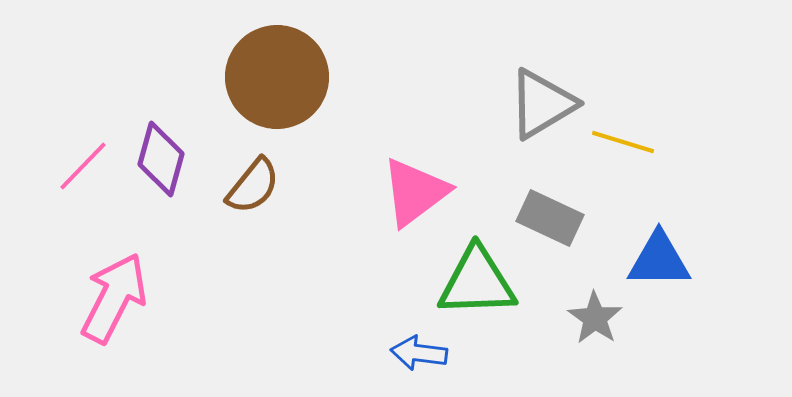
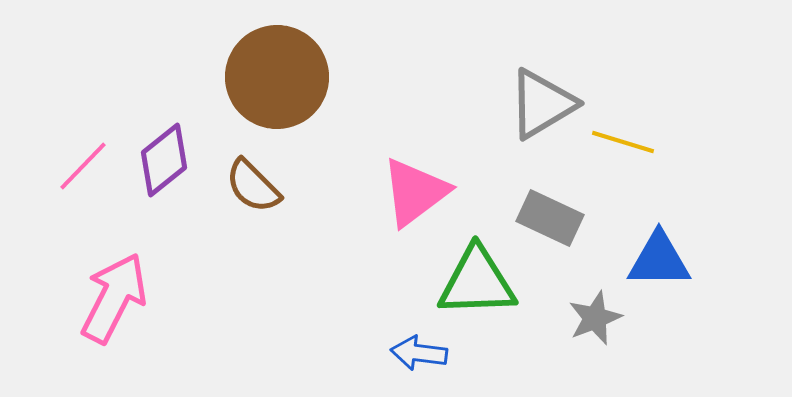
purple diamond: moved 3 px right, 1 px down; rotated 36 degrees clockwise
brown semicircle: rotated 96 degrees clockwise
gray star: rotated 16 degrees clockwise
